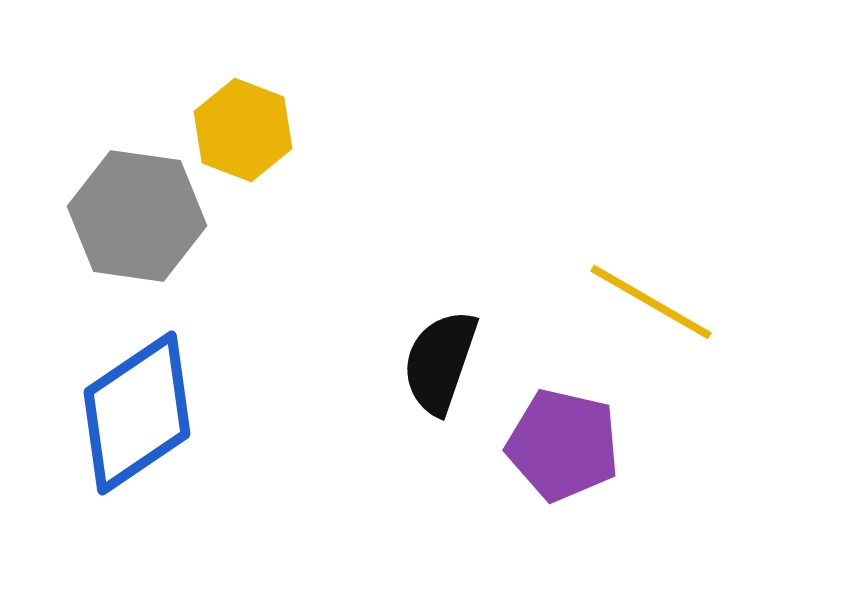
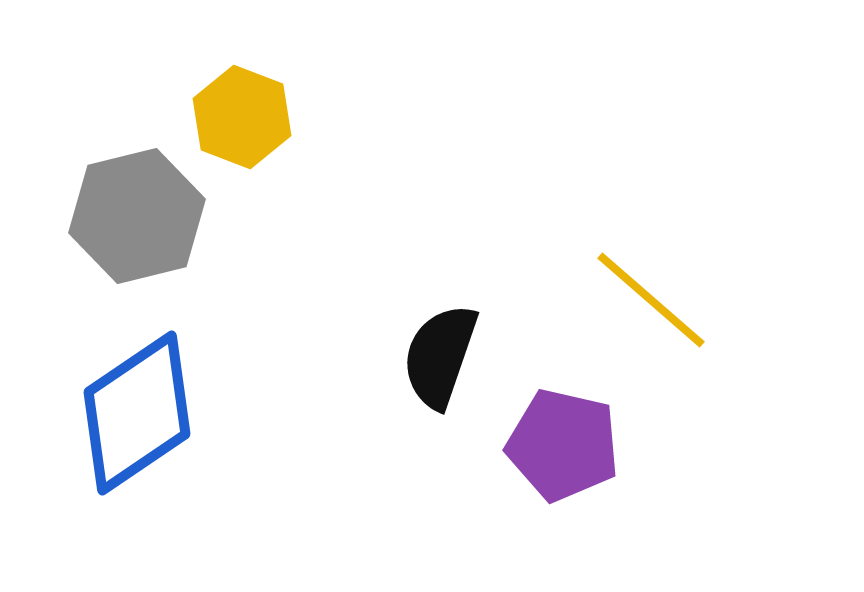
yellow hexagon: moved 1 px left, 13 px up
gray hexagon: rotated 22 degrees counterclockwise
yellow line: moved 2 px up; rotated 11 degrees clockwise
black semicircle: moved 6 px up
